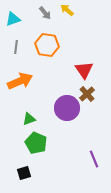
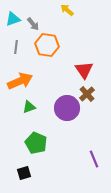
gray arrow: moved 12 px left, 11 px down
green triangle: moved 12 px up
